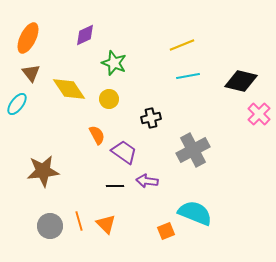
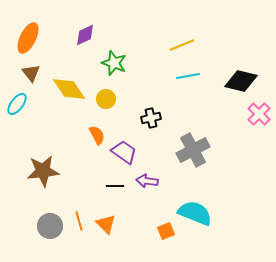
yellow circle: moved 3 px left
